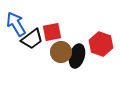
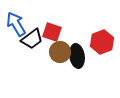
red square: rotated 30 degrees clockwise
red hexagon: moved 1 px right, 2 px up; rotated 20 degrees clockwise
brown circle: moved 1 px left
black ellipse: rotated 25 degrees counterclockwise
